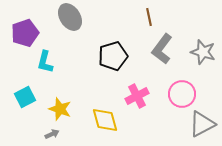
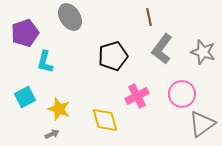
yellow star: moved 1 px left
gray triangle: rotated 8 degrees counterclockwise
